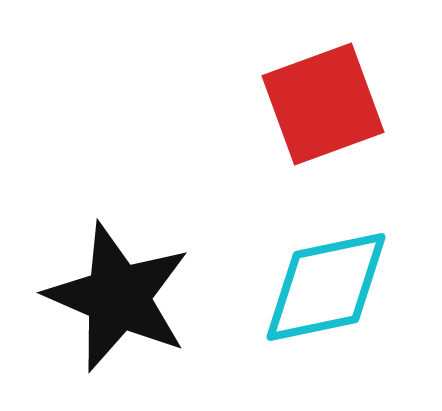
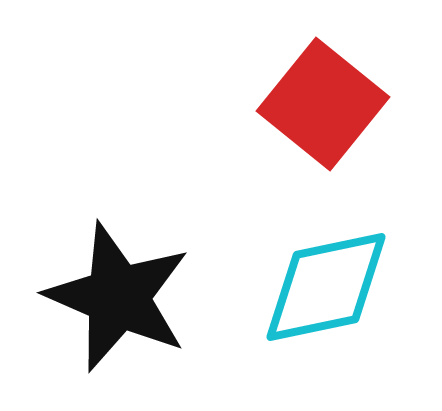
red square: rotated 31 degrees counterclockwise
